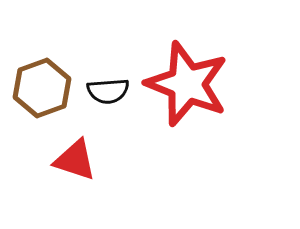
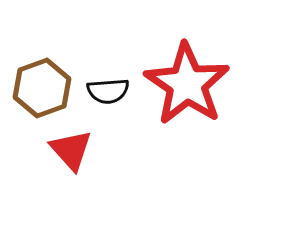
red star: rotated 12 degrees clockwise
red triangle: moved 4 px left, 10 px up; rotated 30 degrees clockwise
